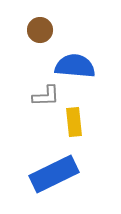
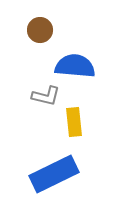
gray L-shape: rotated 16 degrees clockwise
